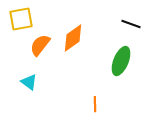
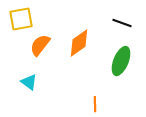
black line: moved 9 px left, 1 px up
orange diamond: moved 6 px right, 5 px down
